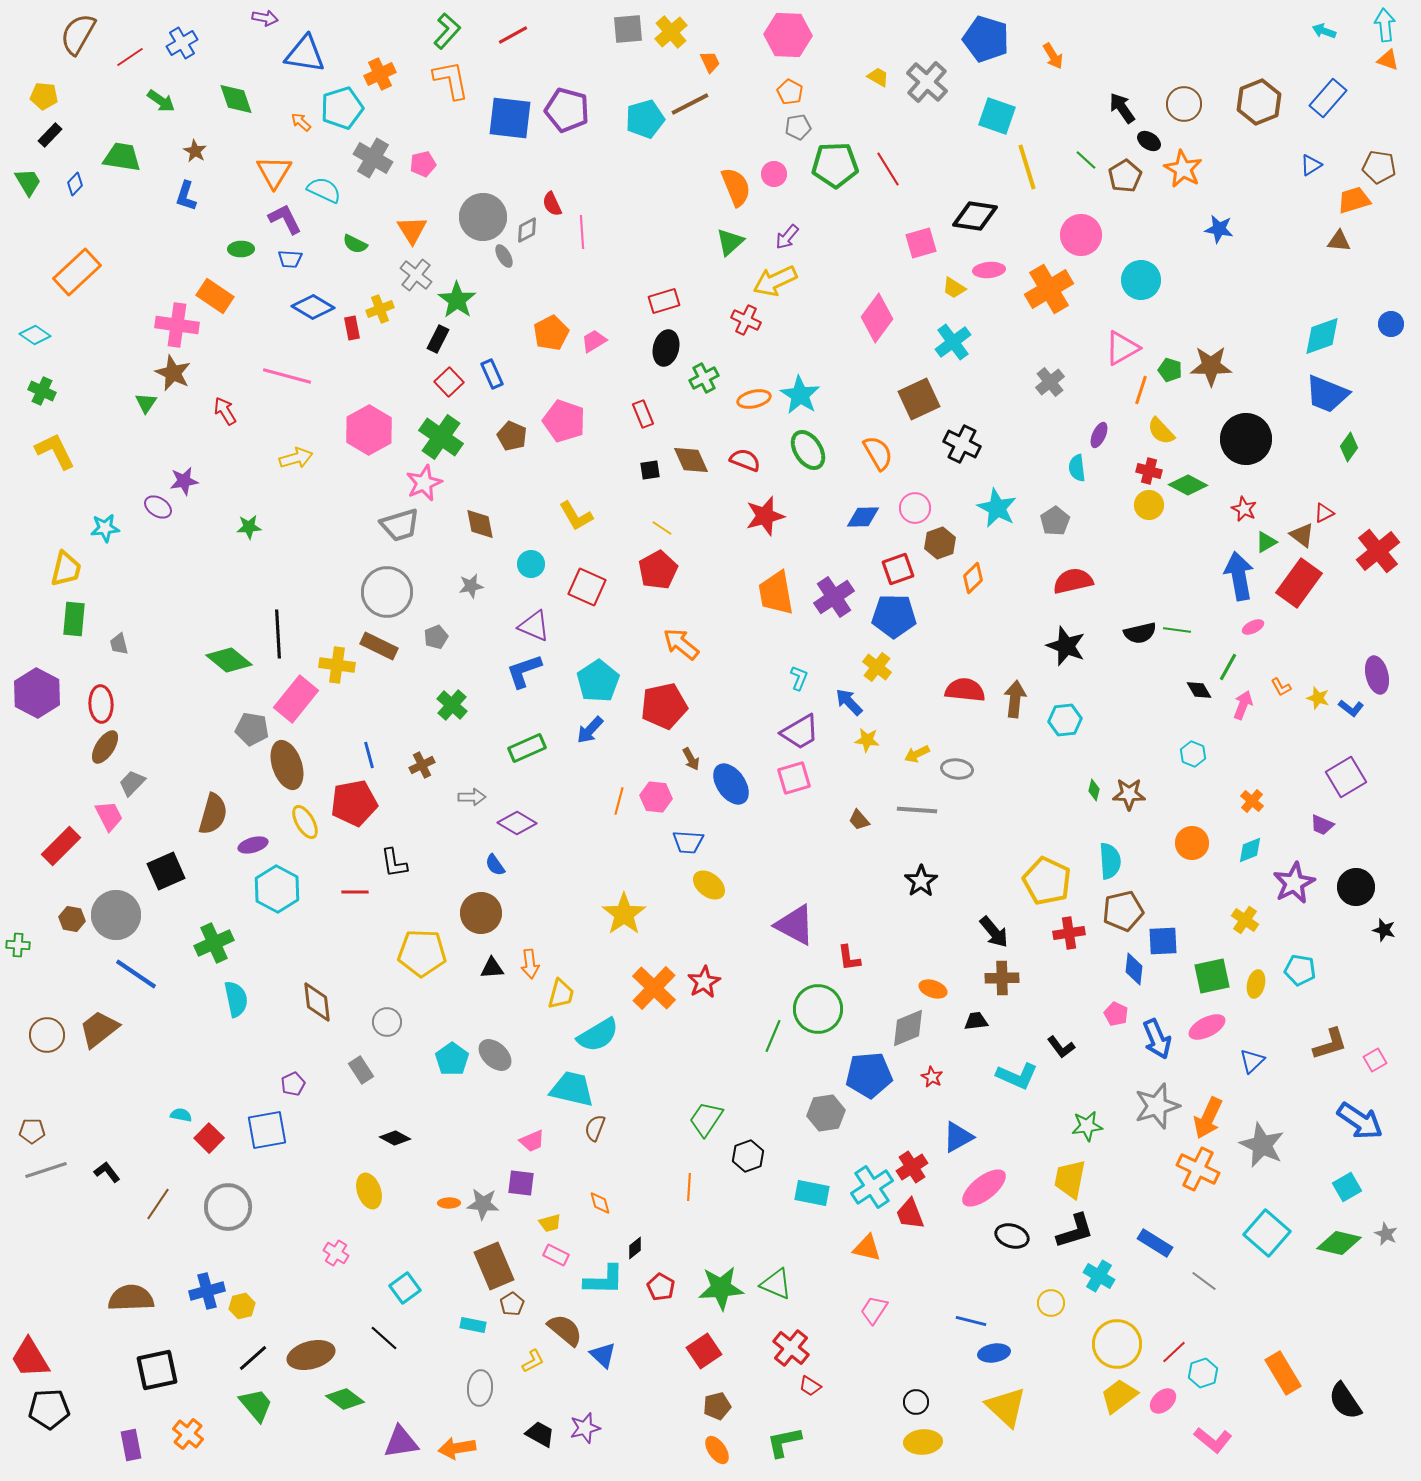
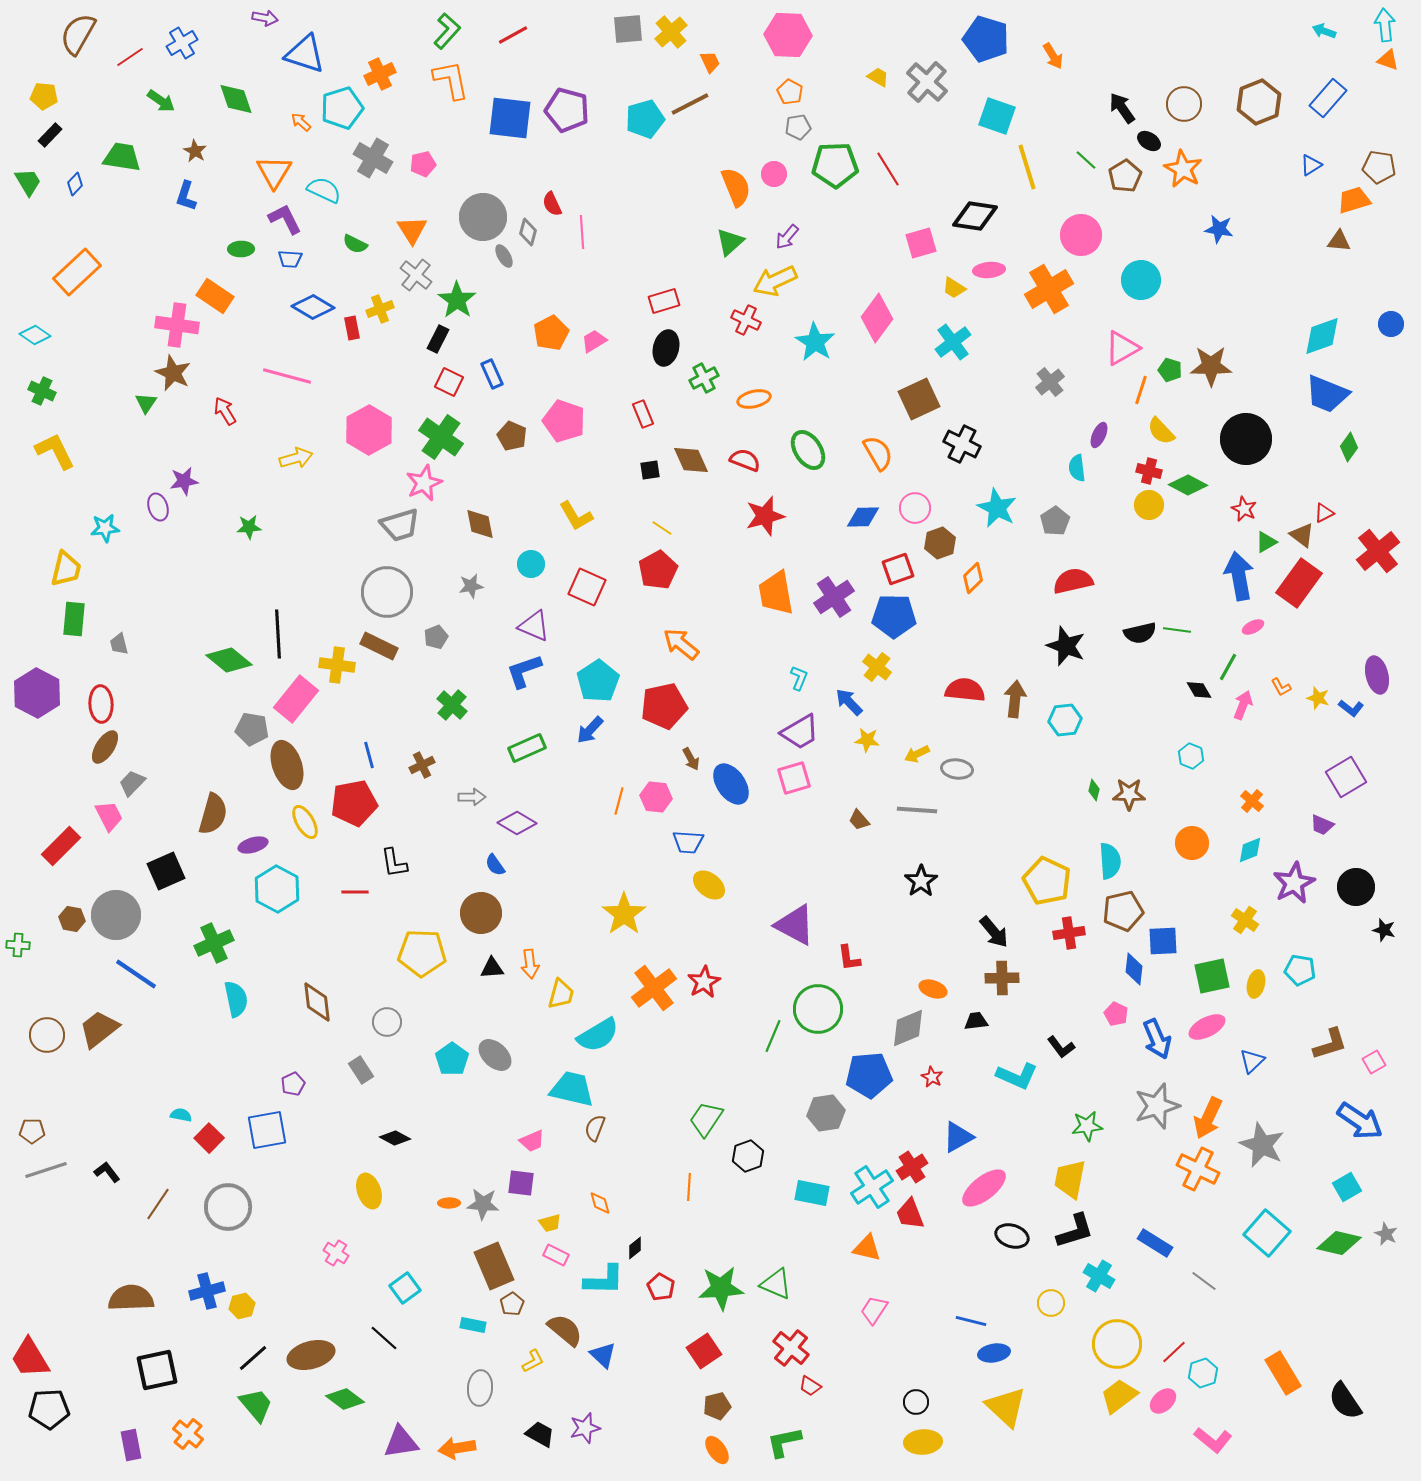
blue triangle at (305, 54): rotated 9 degrees clockwise
gray diamond at (527, 230): moved 1 px right, 2 px down; rotated 48 degrees counterclockwise
red square at (449, 382): rotated 20 degrees counterclockwise
cyan star at (800, 395): moved 15 px right, 53 px up
purple ellipse at (158, 507): rotated 40 degrees clockwise
cyan hexagon at (1193, 754): moved 2 px left, 2 px down
orange cross at (654, 988): rotated 9 degrees clockwise
pink square at (1375, 1060): moved 1 px left, 2 px down
